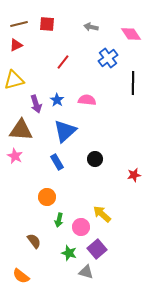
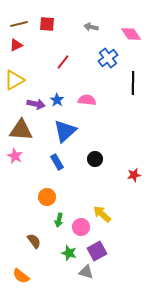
yellow triangle: rotated 15 degrees counterclockwise
purple arrow: rotated 60 degrees counterclockwise
purple square: moved 2 px down; rotated 12 degrees clockwise
